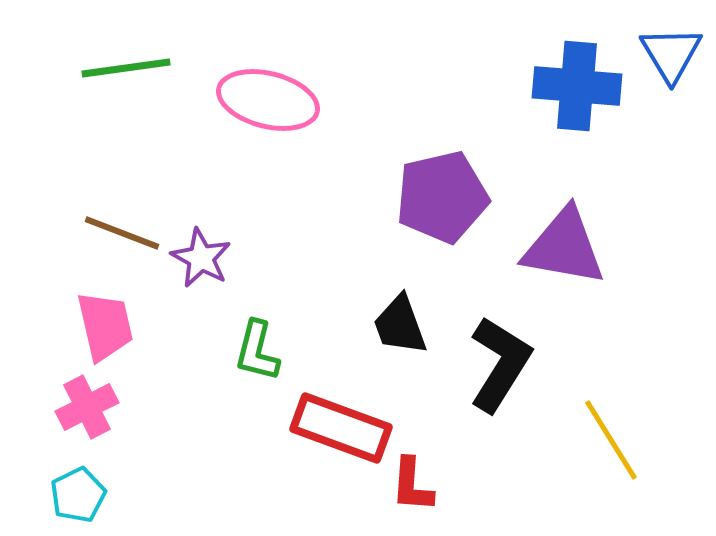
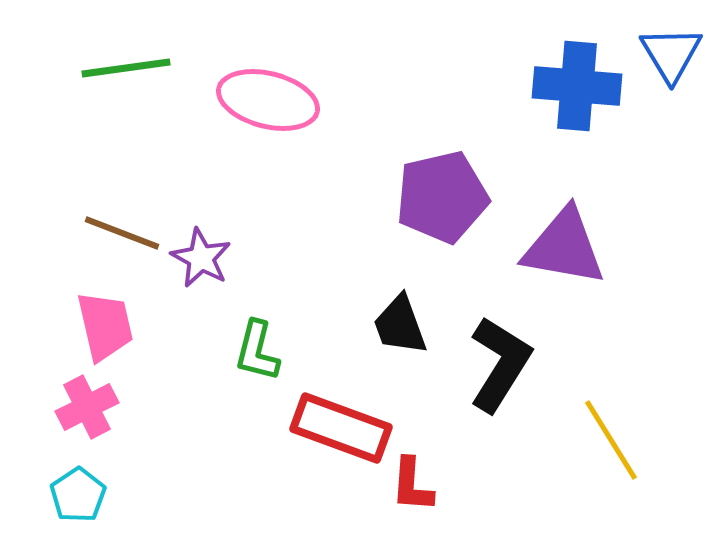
cyan pentagon: rotated 8 degrees counterclockwise
